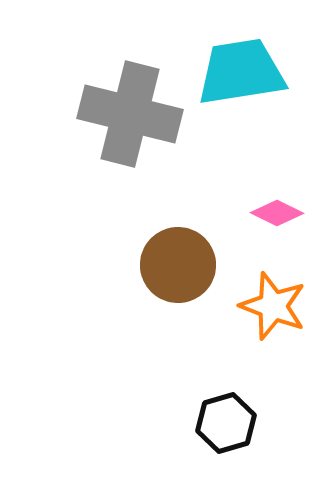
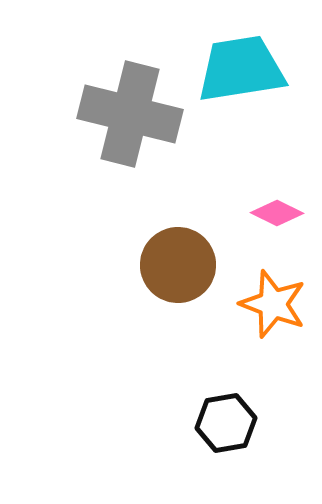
cyan trapezoid: moved 3 px up
orange star: moved 2 px up
black hexagon: rotated 6 degrees clockwise
